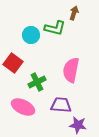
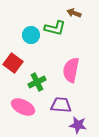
brown arrow: rotated 88 degrees counterclockwise
